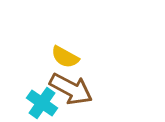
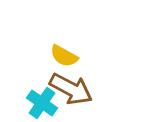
yellow semicircle: moved 1 px left, 1 px up
